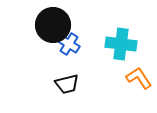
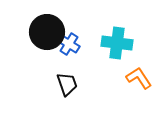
black circle: moved 6 px left, 7 px down
cyan cross: moved 4 px left, 1 px up
black trapezoid: rotated 95 degrees counterclockwise
